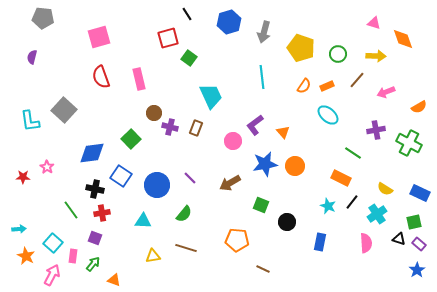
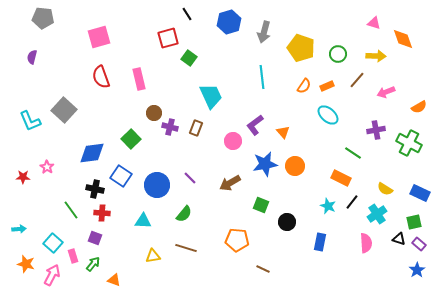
cyan L-shape at (30, 121): rotated 15 degrees counterclockwise
red cross at (102, 213): rotated 14 degrees clockwise
orange star at (26, 256): moved 8 px down; rotated 12 degrees counterclockwise
pink rectangle at (73, 256): rotated 24 degrees counterclockwise
